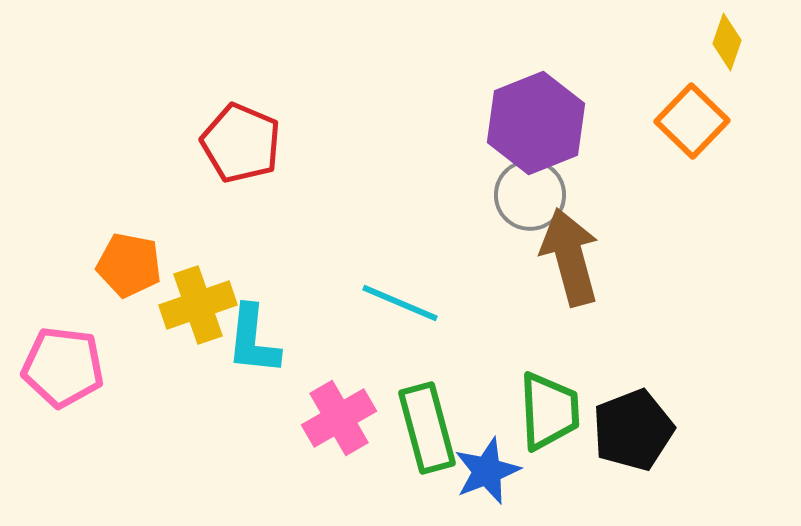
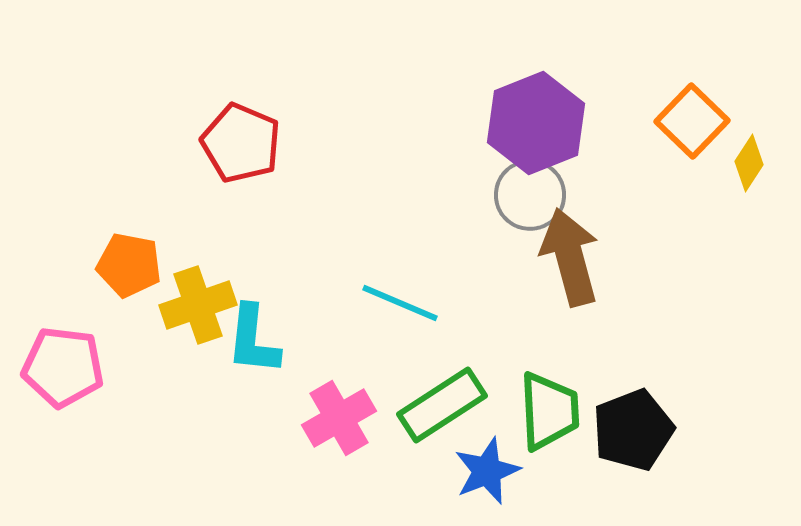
yellow diamond: moved 22 px right, 121 px down; rotated 14 degrees clockwise
green rectangle: moved 15 px right, 23 px up; rotated 72 degrees clockwise
